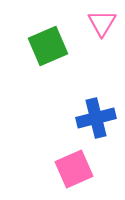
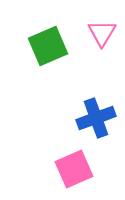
pink triangle: moved 10 px down
blue cross: rotated 6 degrees counterclockwise
